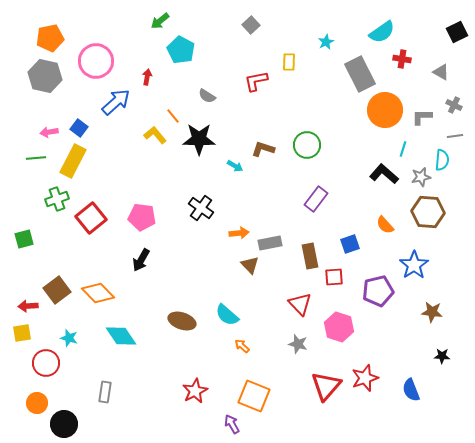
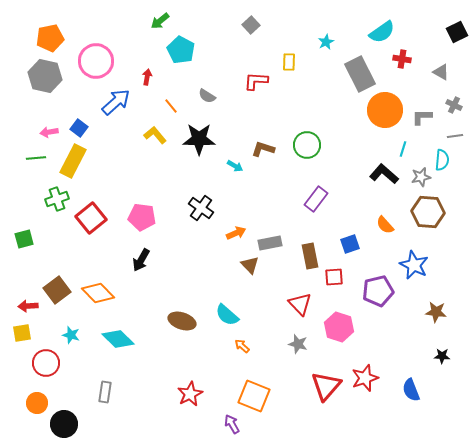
red L-shape at (256, 81): rotated 15 degrees clockwise
orange line at (173, 116): moved 2 px left, 10 px up
orange arrow at (239, 233): moved 3 px left; rotated 18 degrees counterclockwise
blue star at (414, 265): rotated 12 degrees counterclockwise
brown star at (432, 312): moved 4 px right
cyan diamond at (121, 336): moved 3 px left, 3 px down; rotated 12 degrees counterclockwise
cyan star at (69, 338): moved 2 px right, 3 px up
red star at (195, 391): moved 5 px left, 3 px down
